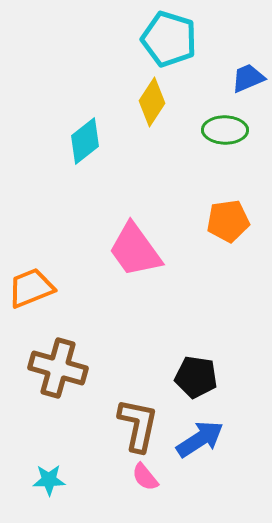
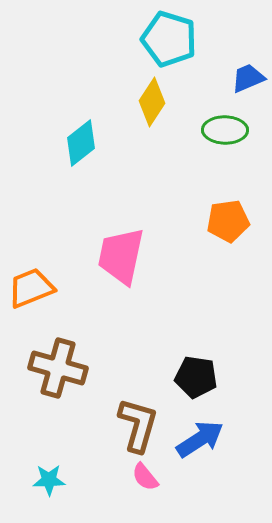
cyan diamond: moved 4 px left, 2 px down
pink trapezoid: moved 14 px left, 6 px down; rotated 48 degrees clockwise
brown L-shape: rotated 4 degrees clockwise
